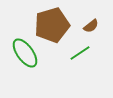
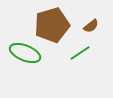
green ellipse: rotated 32 degrees counterclockwise
